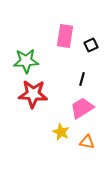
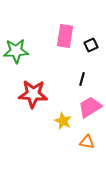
green star: moved 10 px left, 10 px up
pink trapezoid: moved 8 px right, 1 px up
yellow star: moved 2 px right, 11 px up
